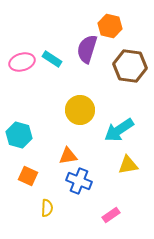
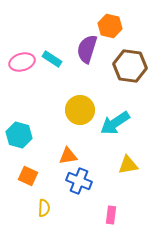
cyan arrow: moved 4 px left, 7 px up
yellow semicircle: moved 3 px left
pink rectangle: rotated 48 degrees counterclockwise
